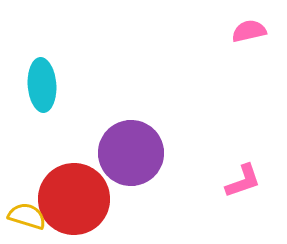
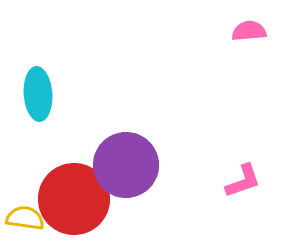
pink semicircle: rotated 8 degrees clockwise
cyan ellipse: moved 4 px left, 9 px down
purple circle: moved 5 px left, 12 px down
yellow semicircle: moved 2 px left, 2 px down; rotated 9 degrees counterclockwise
